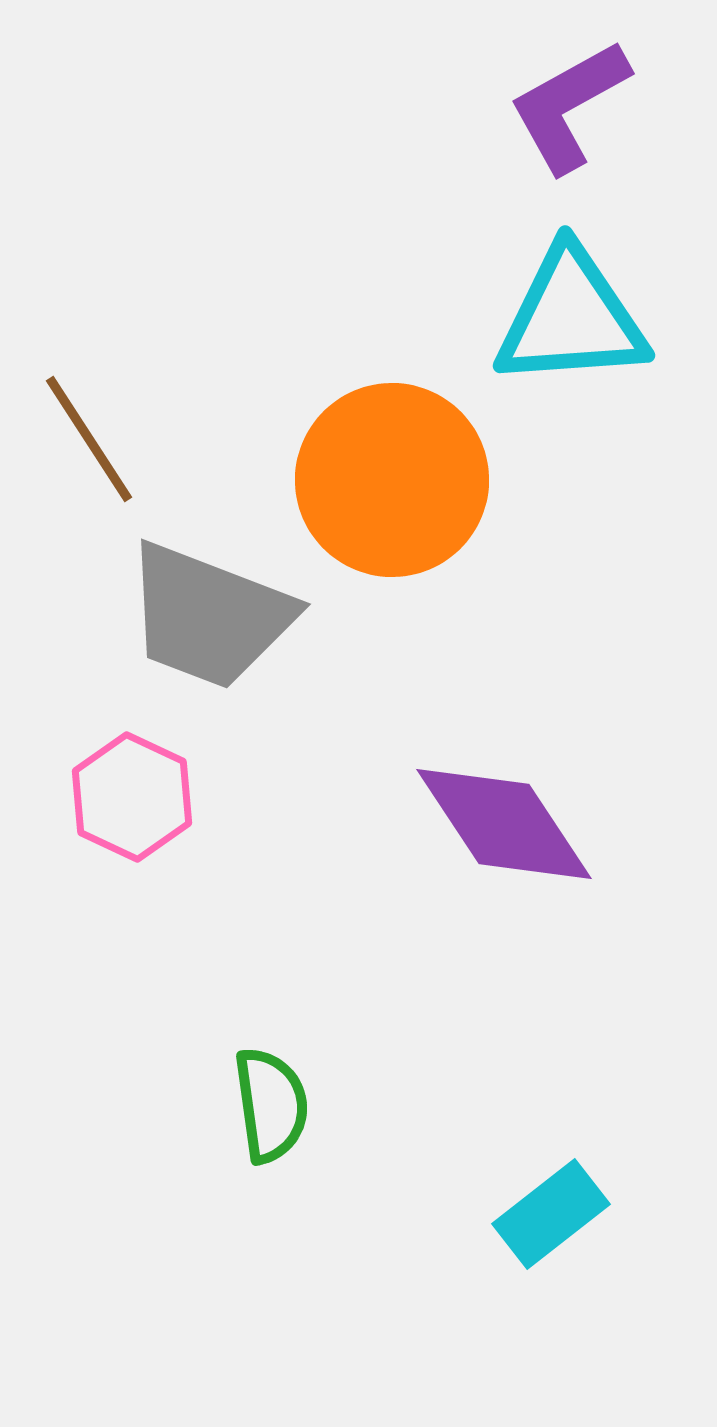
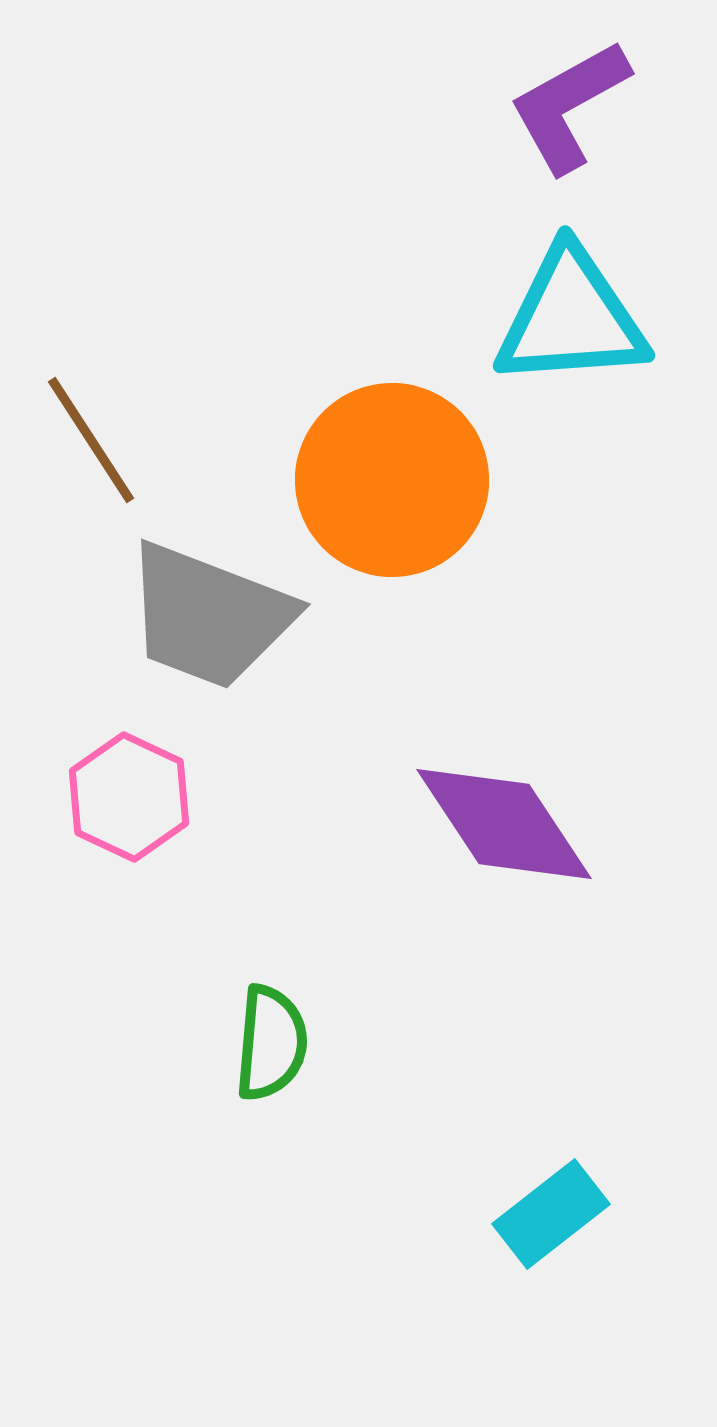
brown line: moved 2 px right, 1 px down
pink hexagon: moved 3 px left
green semicircle: moved 62 px up; rotated 13 degrees clockwise
